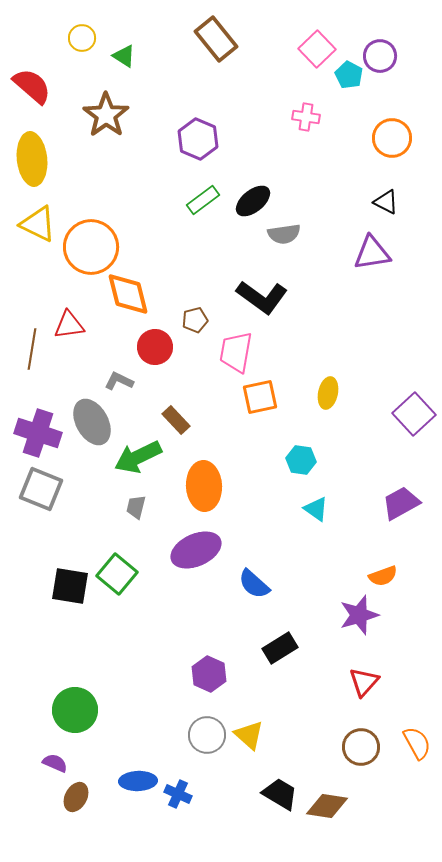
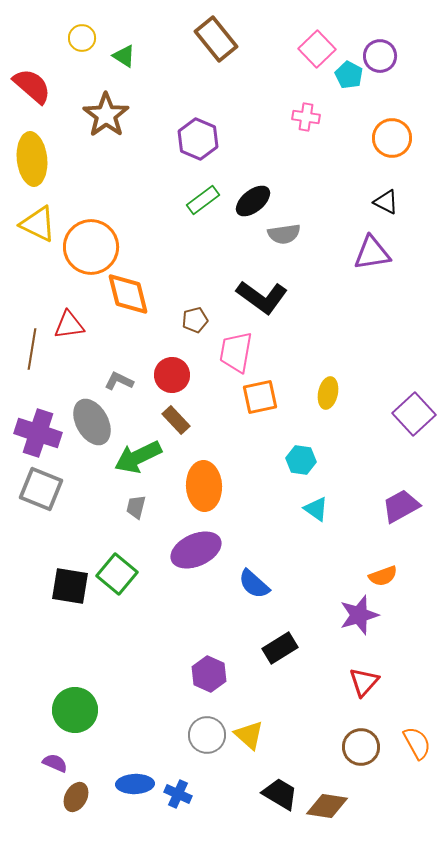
red circle at (155, 347): moved 17 px right, 28 px down
purple trapezoid at (401, 503): moved 3 px down
blue ellipse at (138, 781): moved 3 px left, 3 px down
